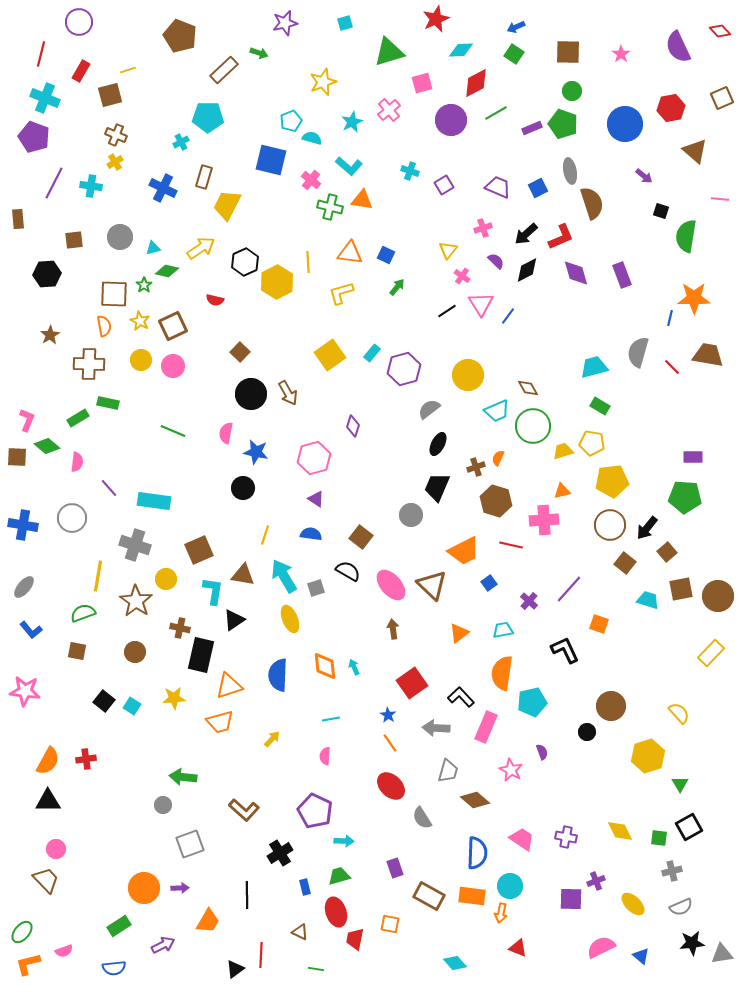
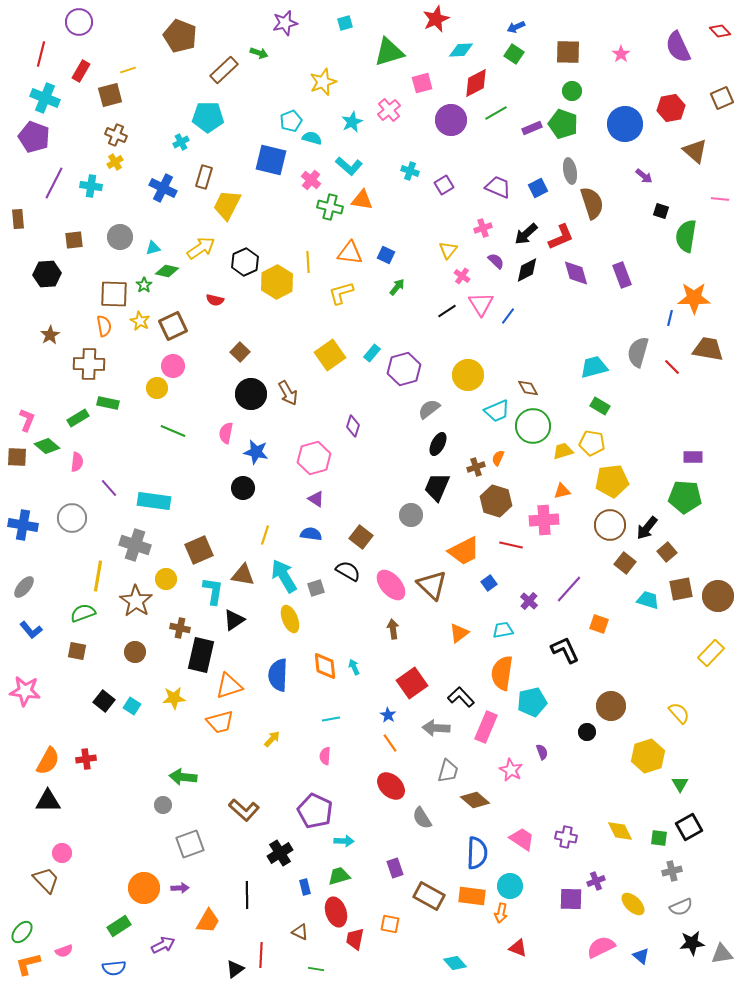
brown trapezoid at (708, 355): moved 6 px up
yellow circle at (141, 360): moved 16 px right, 28 px down
pink circle at (56, 849): moved 6 px right, 4 px down
